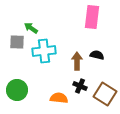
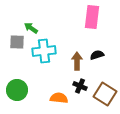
black semicircle: rotated 32 degrees counterclockwise
